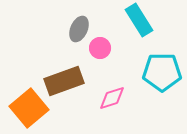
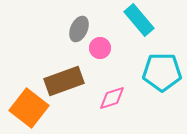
cyan rectangle: rotated 8 degrees counterclockwise
orange square: rotated 12 degrees counterclockwise
